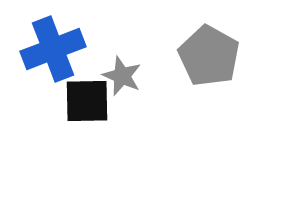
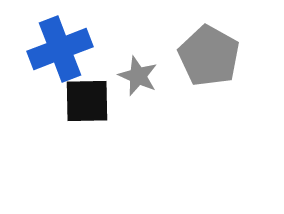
blue cross: moved 7 px right
gray star: moved 16 px right
